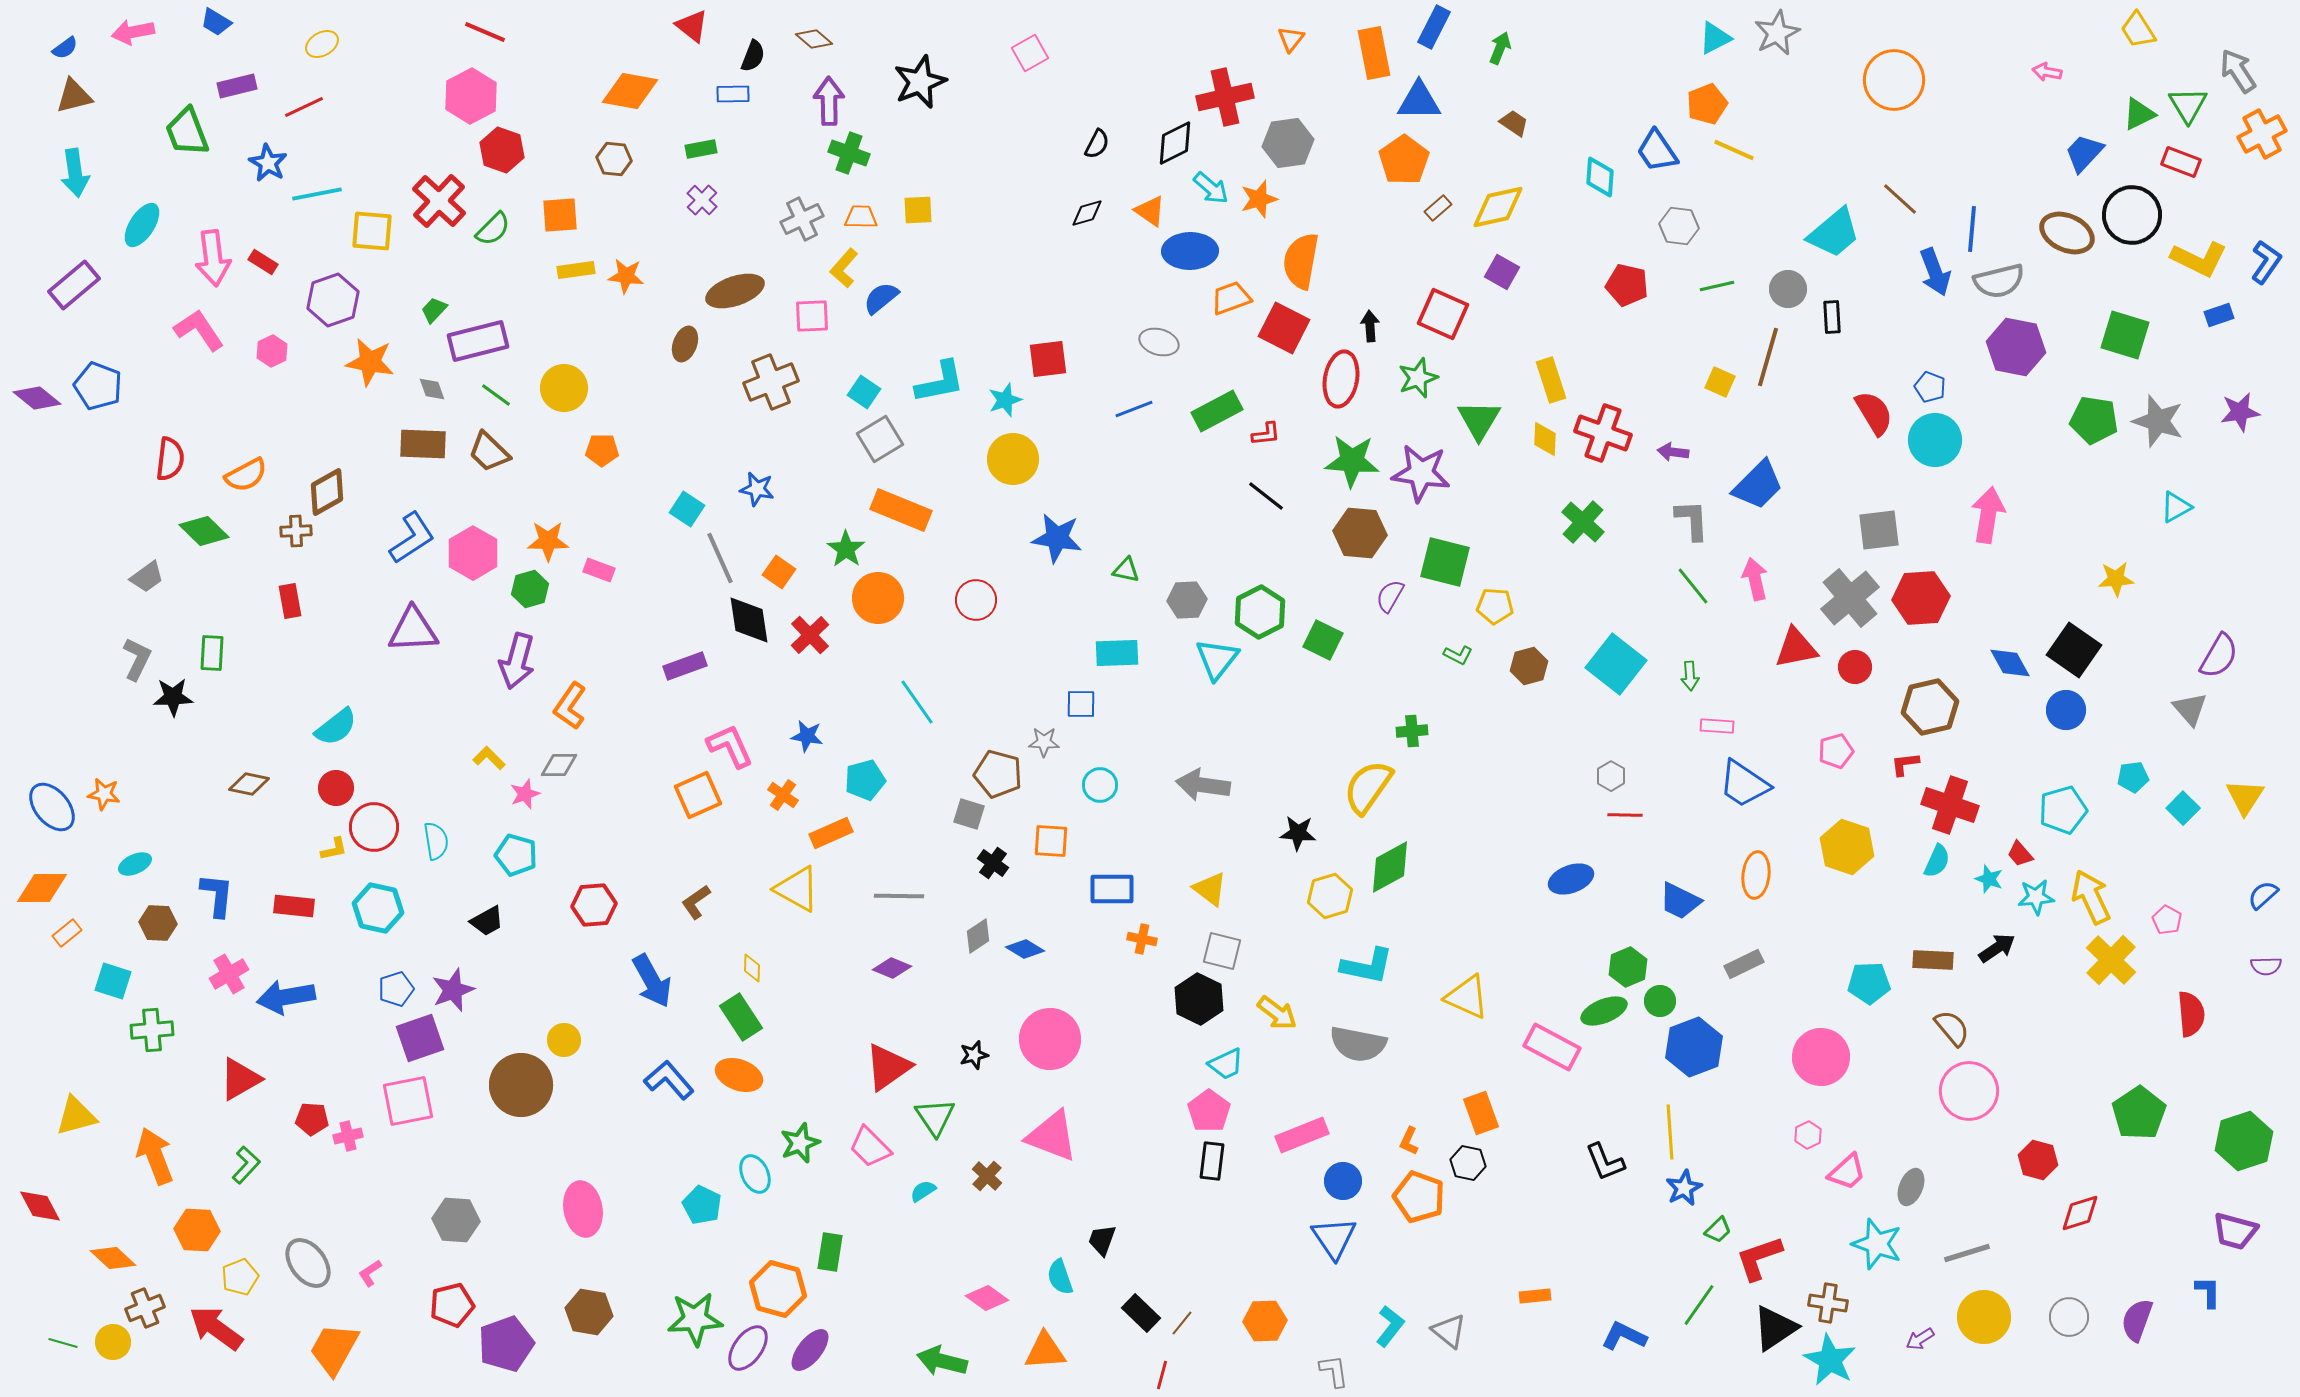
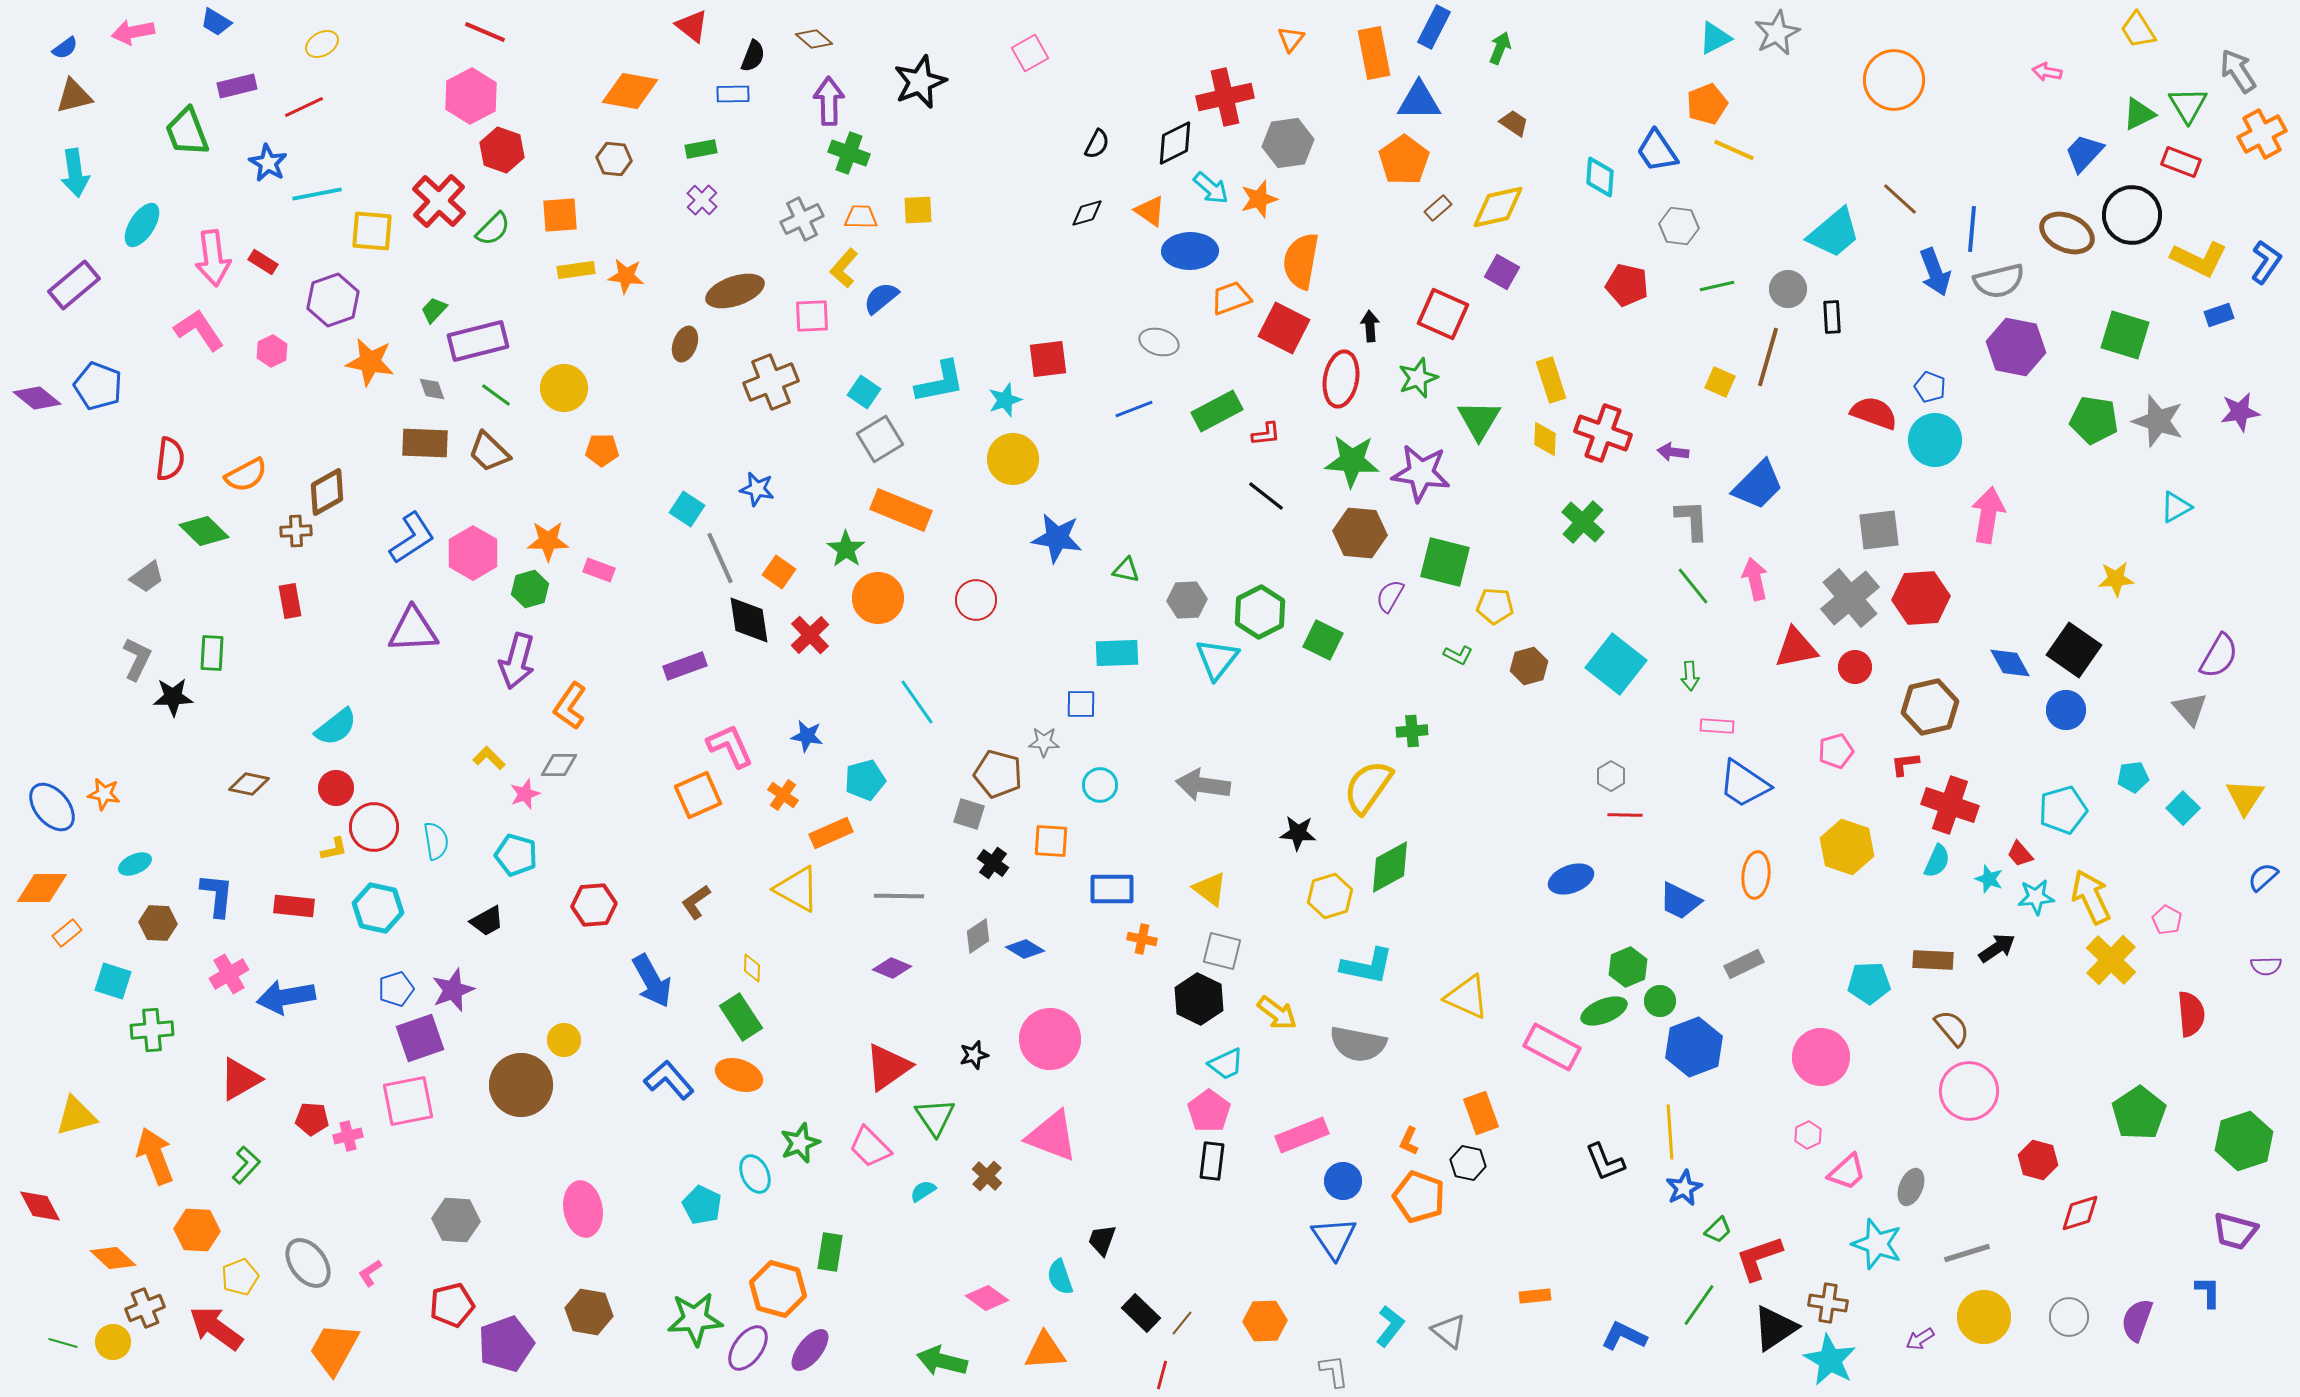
red semicircle at (1874, 413): rotated 39 degrees counterclockwise
brown rectangle at (423, 444): moved 2 px right, 1 px up
blue semicircle at (2263, 895): moved 18 px up
